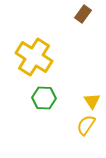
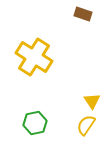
brown rectangle: rotated 72 degrees clockwise
green hexagon: moved 9 px left, 25 px down; rotated 15 degrees counterclockwise
